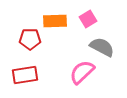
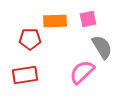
pink square: rotated 18 degrees clockwise
gray semicircle: rotated 30 degrees clockwise
